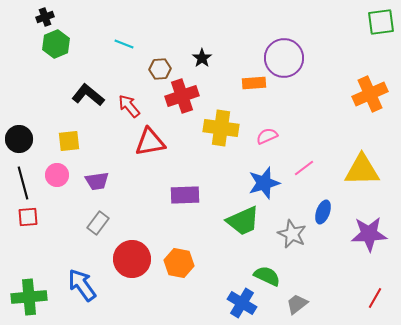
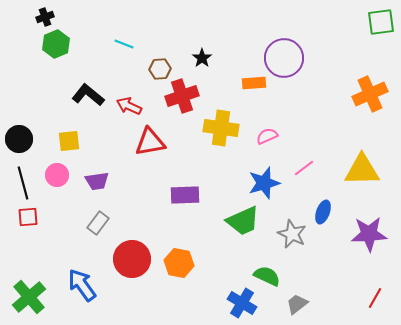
red arrow: rotated 25 degrees counterclockwise
green cross: rotated 36 degrees counterclockwise
